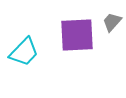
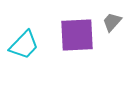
cyan trapezoid: moved 7 px up
